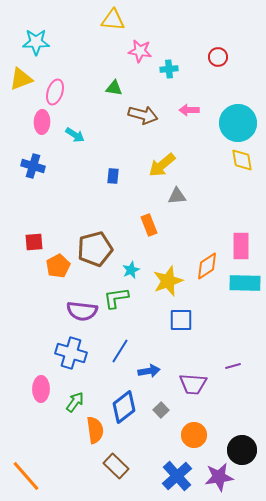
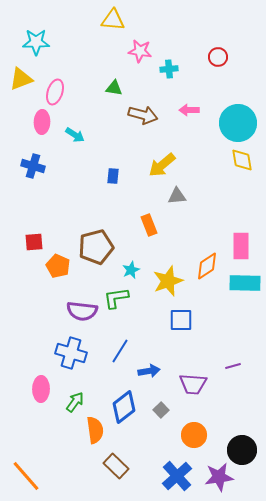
brown pentagon at (95, 249): moved 1 px right, 2 px up
orange pentagon at (58, 266): rotated 20 degrees counterclockwise
